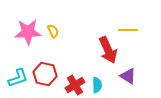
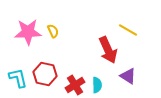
yellow line: rotated 30 degrees clockwise
cyan L-shape: rotated 85 degrees counterclockwise
